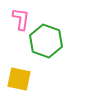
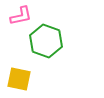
pink L-shape: moved 3 px up; rotated 70 degrees clockwise
